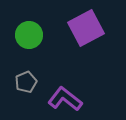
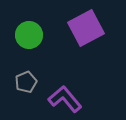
purple L-shape: rotated 12 degrees clockwise
